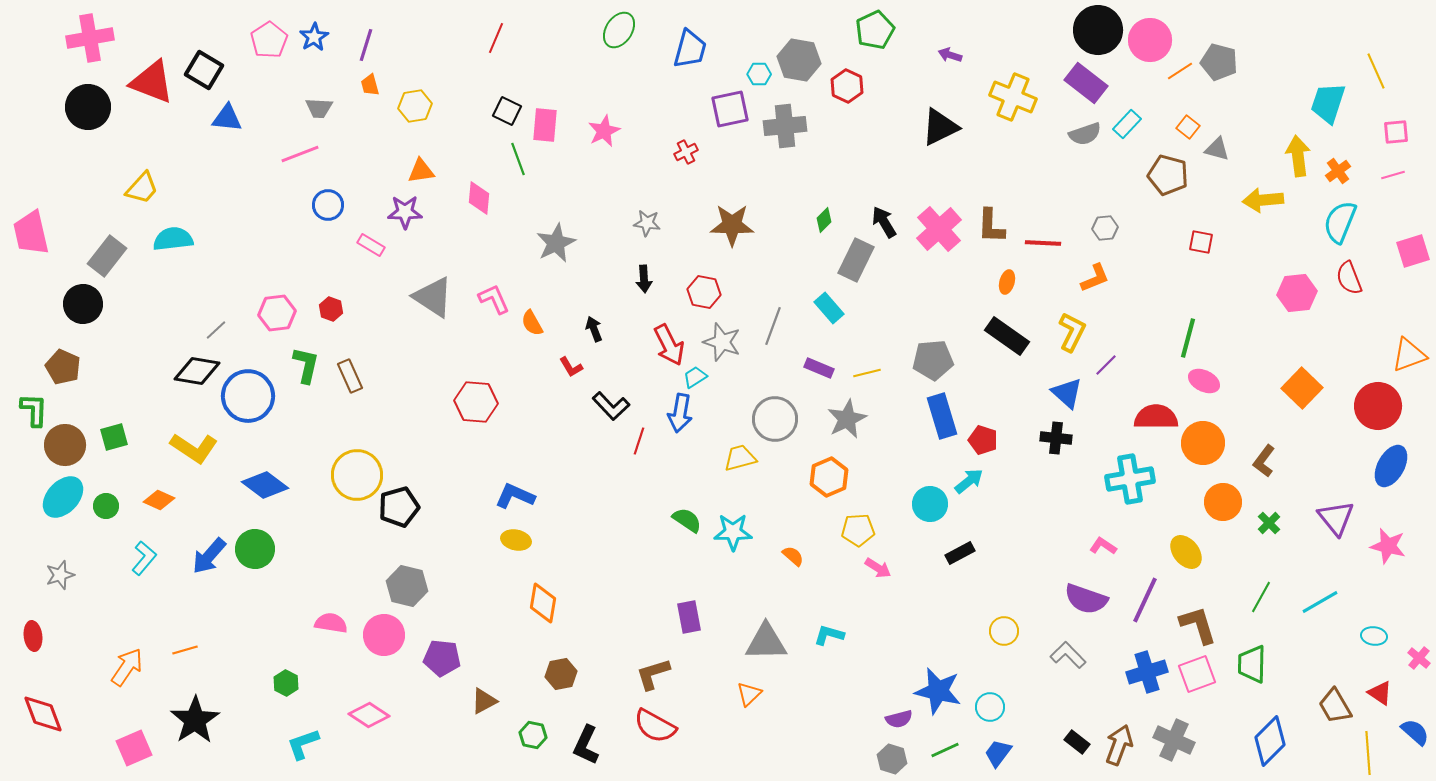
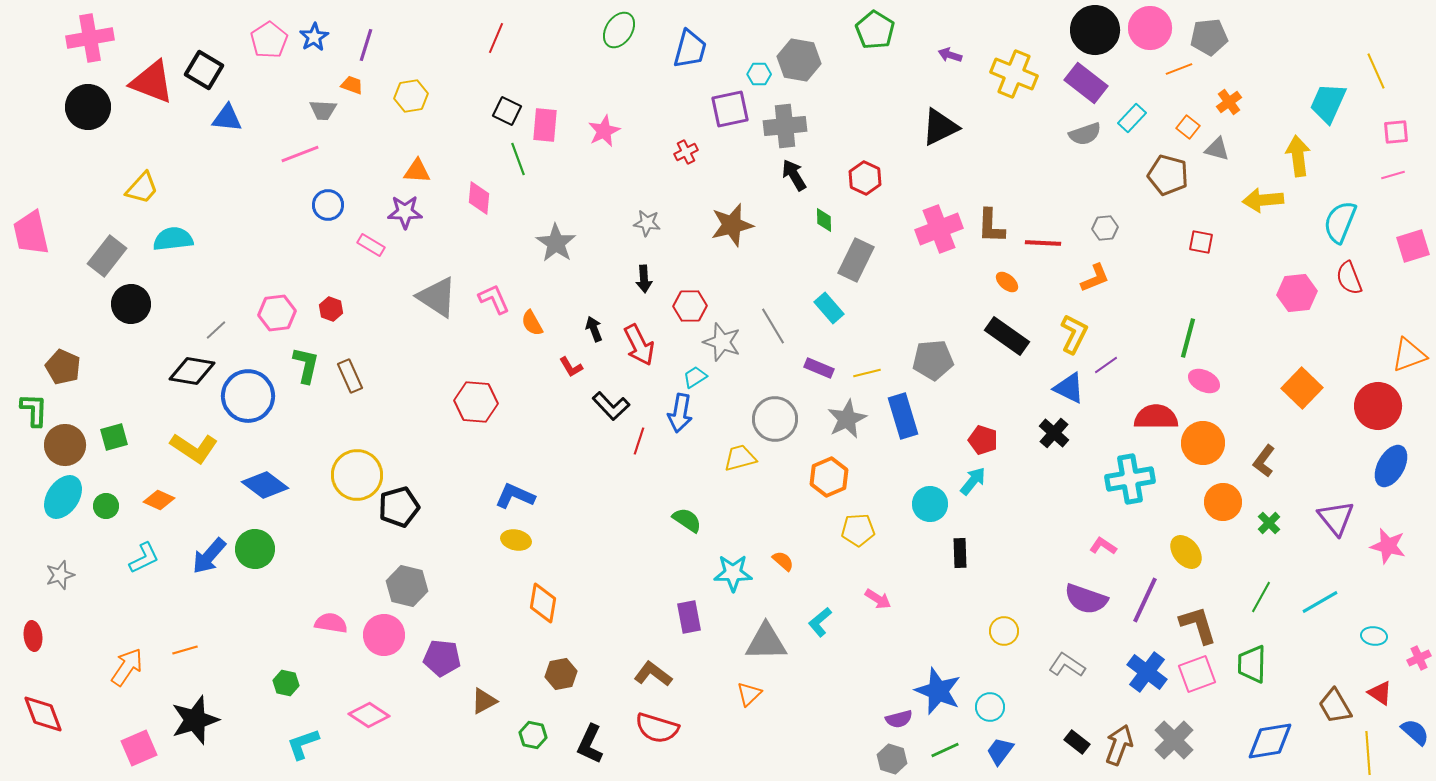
green pentagon at (875, 30): rotated 15 degrees counterclockwise
black circle at (1098, 30): moved 3 px left
pink circle at (1150, 40): moved 12 px up
gray pentagon at (1219, 62): moved 10 px left, 25 px up; rotated 21 degrees counterclockwise
orange line at (1180, 71): moved 1 px left, 2 px up; rotated 12 degrees clockwise
orange trapezoid at (370, 85): moved 18 px left; rotated 125 degrees clockwise
red hexagon at (847, 86): moved 18 px right, 92 px down
yellow cross at (1013, 97): moved 1 px right, 23 px up
cyan trapezoid at (1328, 103): rotated 6 degrees clockwise
yellow hexagon at (415, 106): moved 4 px left, 10 px up
gray trapezoid at (319, 108): moved 4 px right, 2 px down
cyan rectangle at (1127, 124): moved 5 px right, 6 px up
orange triangle at (421, 171): moved 4 px left; rotated 12 degrees clockwise
orange cross at (1338, 171): moved 109 px left, 69 px up
green diamond at (824, 220): rotated 45 degrees counterclockwise
black arrow at (884, 222): moved 90 px left, 47 px up
brown star at (732, 225): rotated 15 degrees counterclockwise
pink cross at (939, 229): rotated 21 degrees clockwise
gray star at (556, 243): rotated 12 degrees counterclockwise
pink square at (1413, 251): moved 5 px up
orange ellipse at (1007, 282): rotated 65 degrees counterclockwise
red hexagon at (704, 292): moved 14 px left, 14 px down; rotated 12 degrees counterclockwise
gray triangle at (433, 297): moved 4 px right
black circle at (83, 304): moved 48 px right
gray line at (773, 326): rotated 51 degrees counterclockwise
yellow L-shape at (1072, 332): moved 2 px right, 2 px down
red arrow at (669, 345): moved 30 px left
purple line at (1106, 365): rotated 10 degrees clockwise
black diamond at (197, 371): moved 5 px left
blue triangle at (1067, 393): moved 2 px right, 5 px up; rotated 16 degrees counterclockwise
blue rectangle at (942, 416): moved 39 px left
black cross at (1056, 438): moved 2 px left, 5 px up; rotated 36 degrees clockwise
cyan arrow at (969, 481): moved 4 px right; rotated 12 degrees counterclockwise
cyan ellipse at (63, 497): rotated 9 degrees counterclockwise
cyan star at (733, 532): moved 41 px down
black rectangle at (960, 553): rotated 64 degrees counterclockwise
orange semicircle at (793, 556): moved 10 px left, 5 px down
cyan L-shape at (144, 558): rotated 24 degrees clockwise
pink arrow at (878, 568): moved 31 px down
cyan L-shape at (829, 635): moved 9 px left, 13 px up; rotated 56 degrees counterclockwise
gray L-shape at (1068, 655): moved 1 px left, 10 px down; rotated 12 degrees counterclockwise
pink cross at (1419, 658): rotated 25 degrees clockwise
blue cross at (1147, 672): rotated 36 degrees counterclockwise
brown L-shape at (653, 674): rotated 54 degrees clockwise
green hexagon at (286, 683): rotated 15 degrees counterclockwise
blue star at (938, 691): rotated 9 degrees clockwise
black star at (195, 720): rotated 15 degrees clockwise
red semicircle at (655, 726): moved 2 px right, 2 px down; rotated 12 degrees counterclockwise
gray cross at (1174, 740): rotated 21 degrees clockwise
blue diamond at (1270, 741): rotated 36 degrees clockwise
black L-shape at (586, 745): moved 4 px right, 1 px up
pink square at (134, 748): moved 5 px right
blue trapezoid at (998, 753): moved 2 px right, 2 px up
